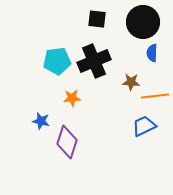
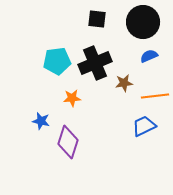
blue semicircle: moved 3 px left, 3 px down; rotated 66 degrees clockwise
black cross: moved 1 px right, 2 px down
brown star: moved 7 px left, 1 px down; rotated 12 degrees counterclockwise
purple diamond: moved 1 px right
